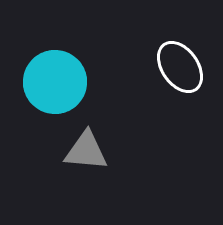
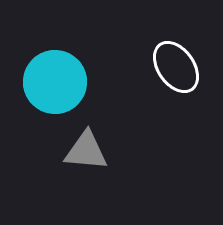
white ellipse: moved 4 px left
